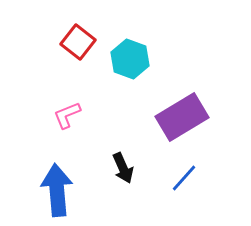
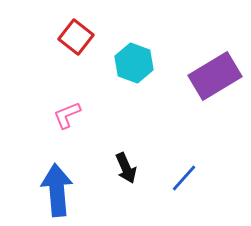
red square: moved 2 px left, 5 px up
cyan hexagon: moved 4 px right, 4 px down
purple rectangle: moved 33 px right, 41 px up
black arrow: moved 3 px right
